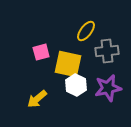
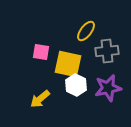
pink square: rotated 24 degrees clockwise
yellow arrow: moved 3 px right
